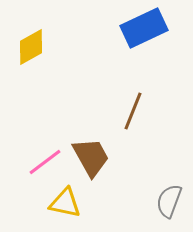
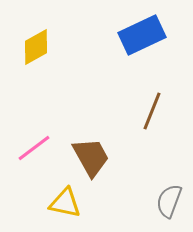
blue rectangle: moved 2 px left, 7 px down
yellow diamond: moved 5 px right
brown line: moved 19 px right
pink line: moved 11 px left, 14 px up
